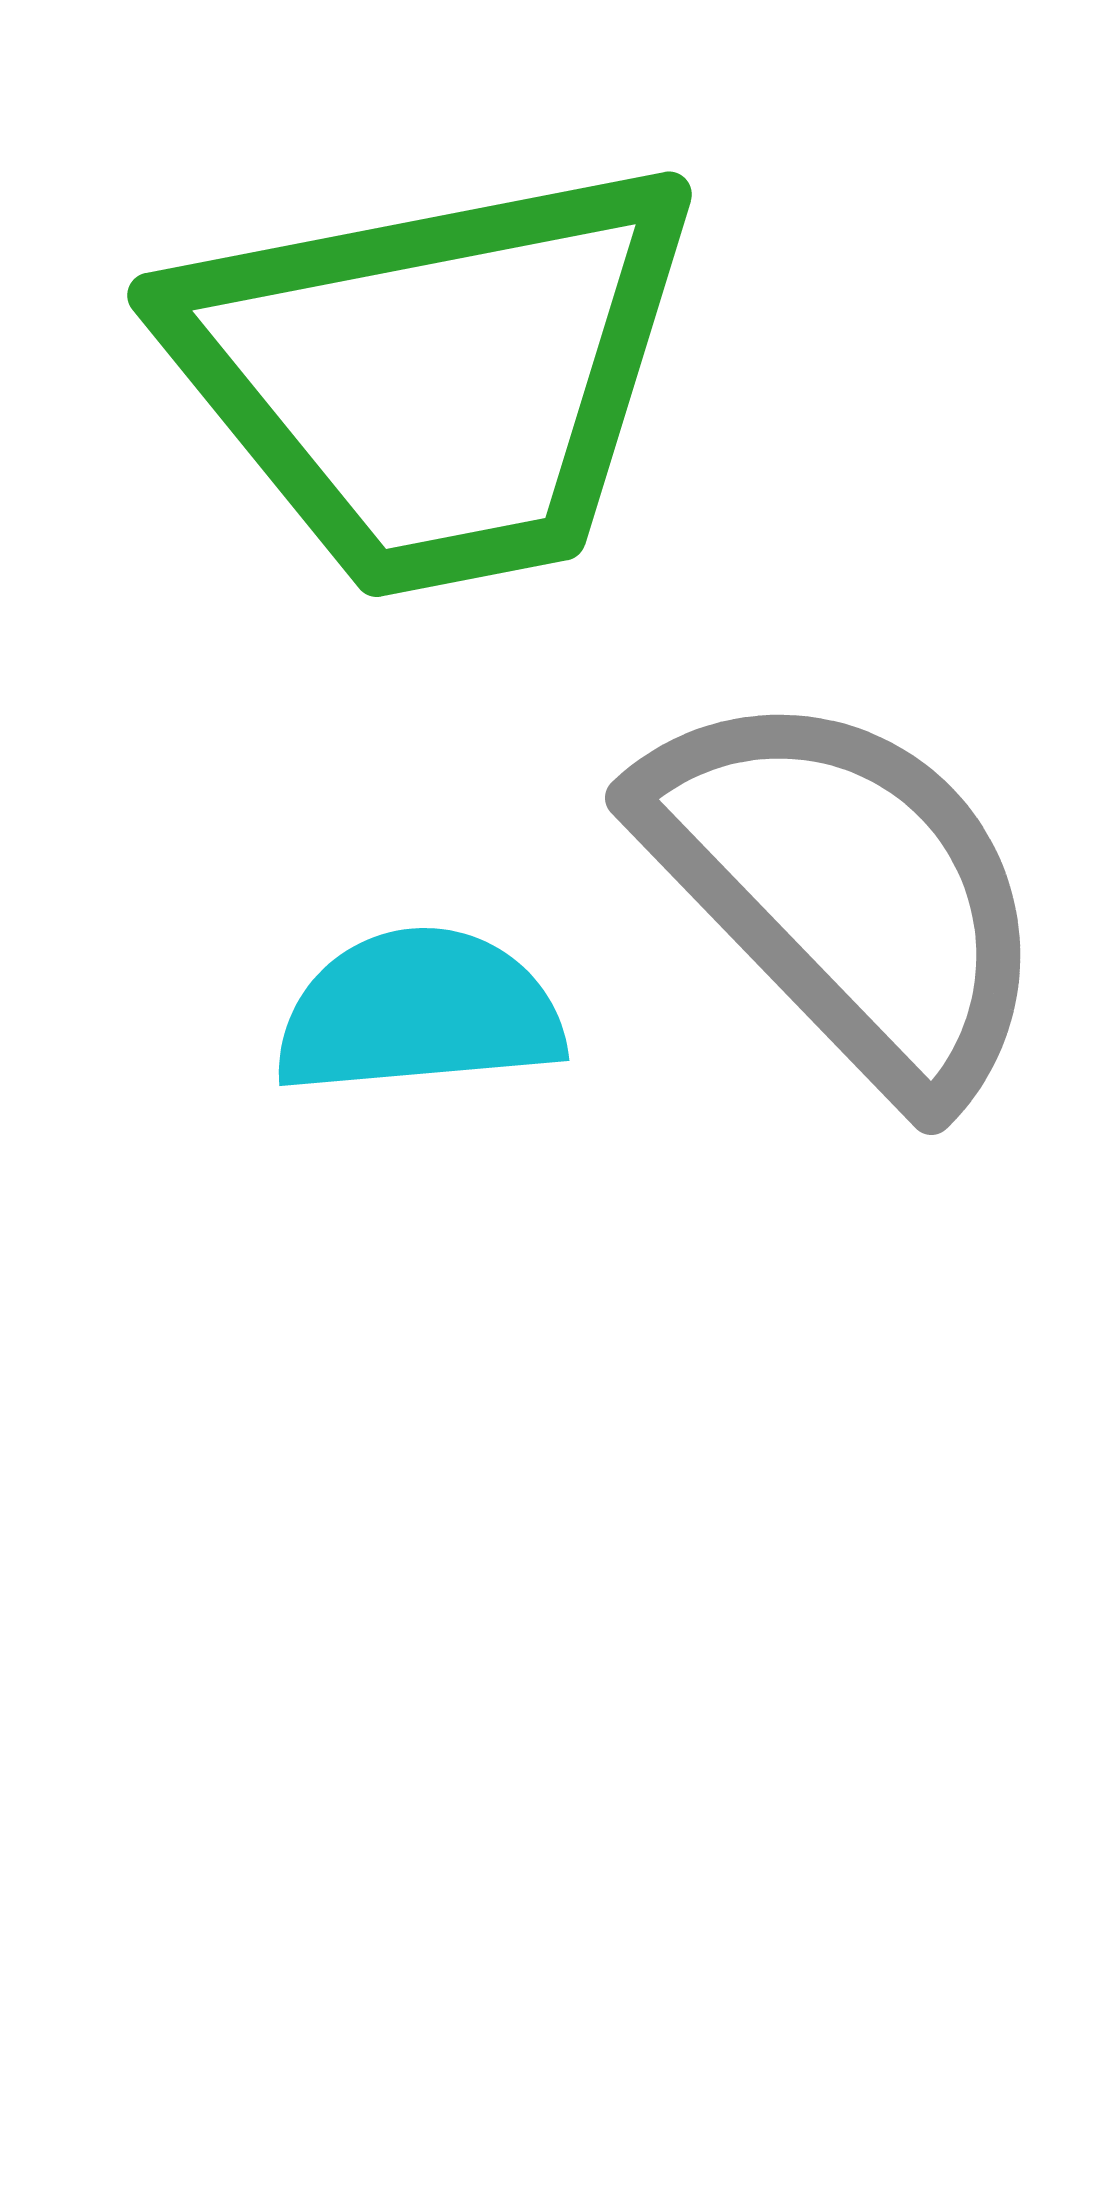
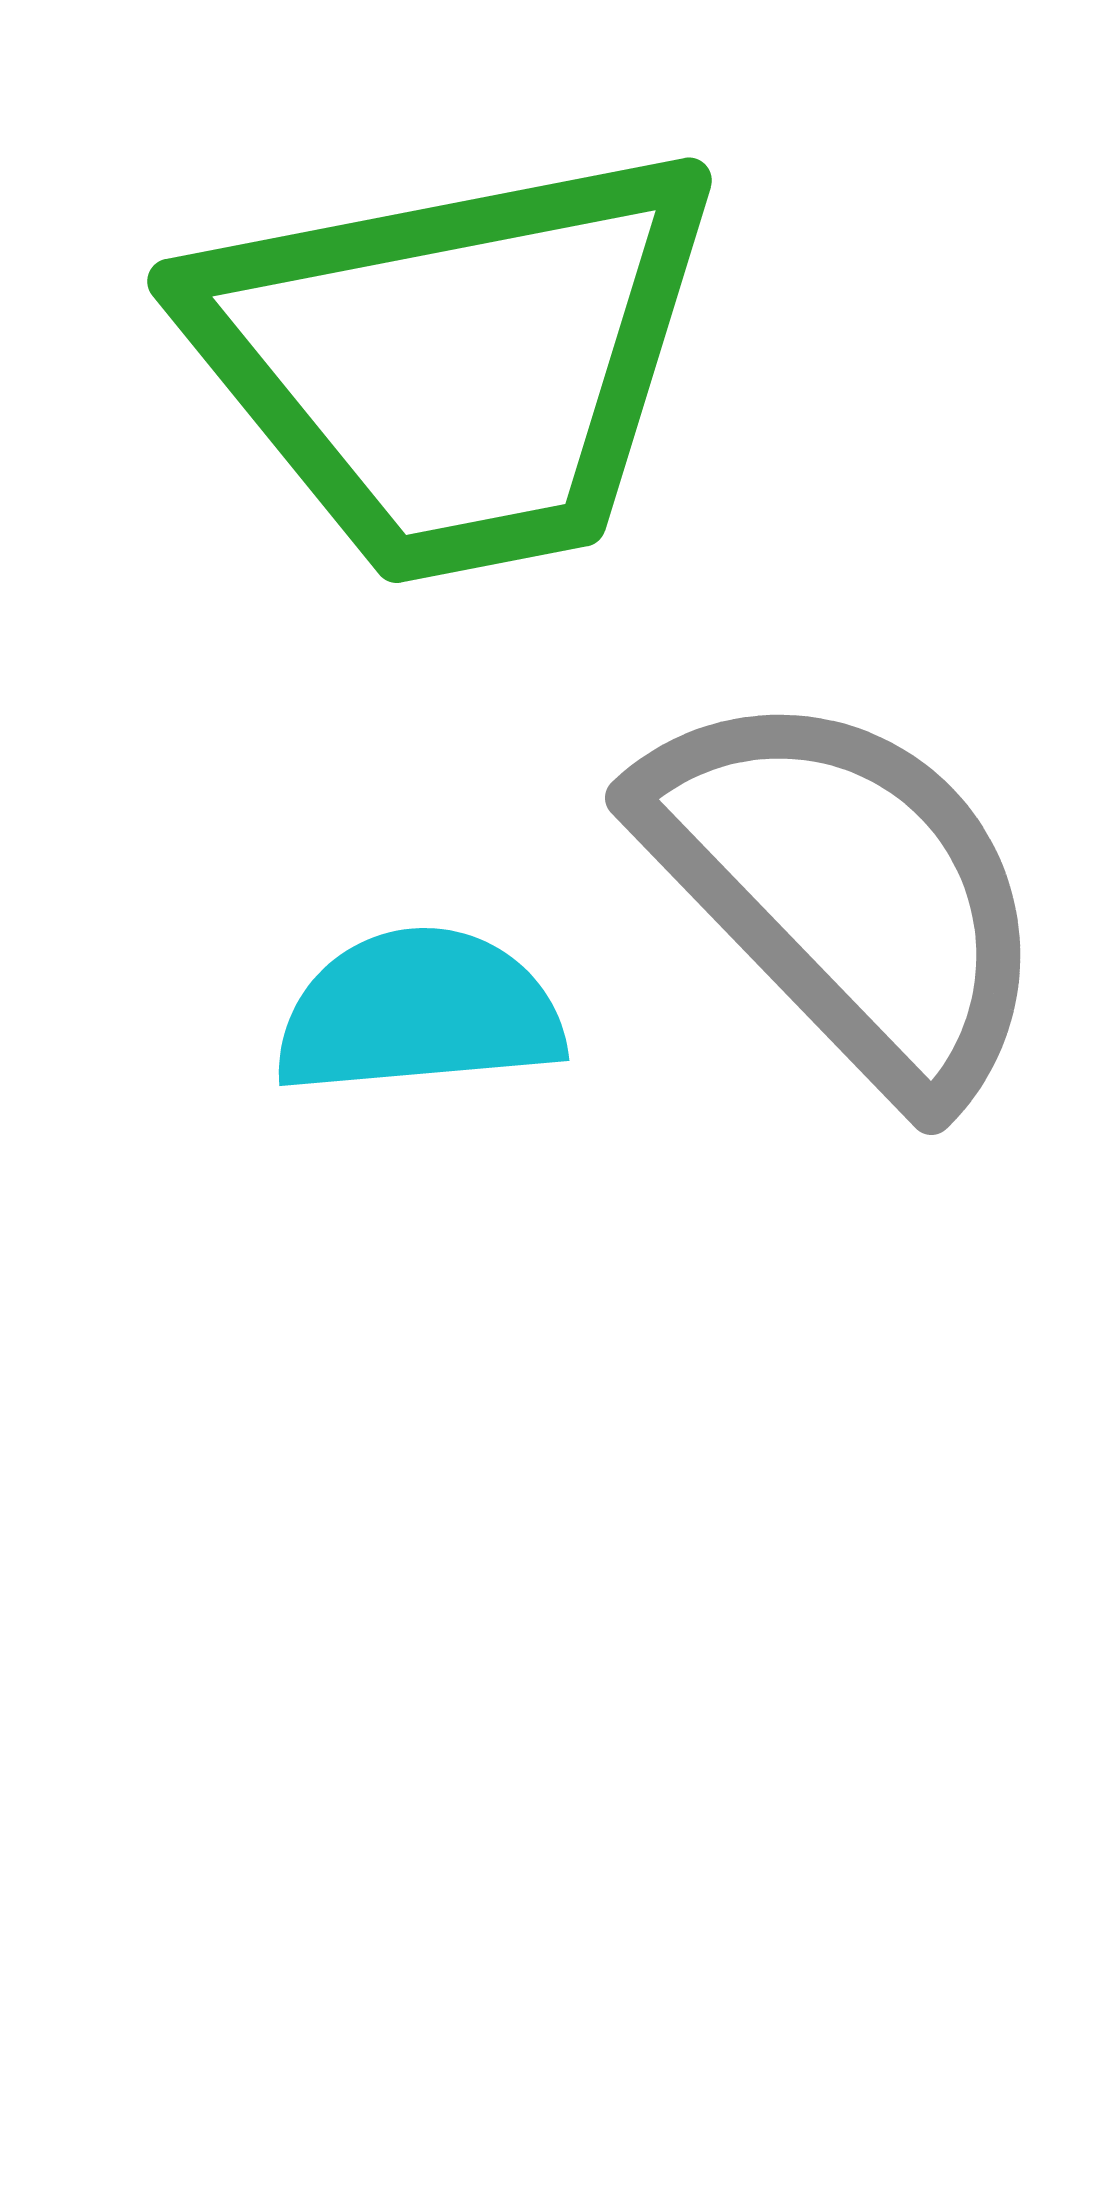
green trapezoid: moved 20 px right, 14 px up
